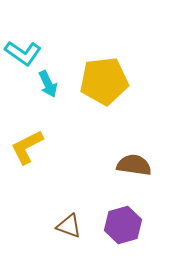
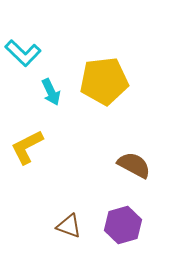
cyan L-shape: rotated 9 degrees clockwise
cyan arrow: moved 3 px right, 8 px down
brown semicircle: rotated 20 degrees clockwise
